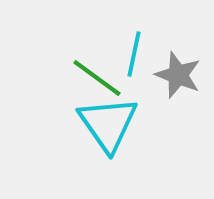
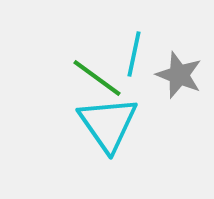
gray star: moved 1 px right
